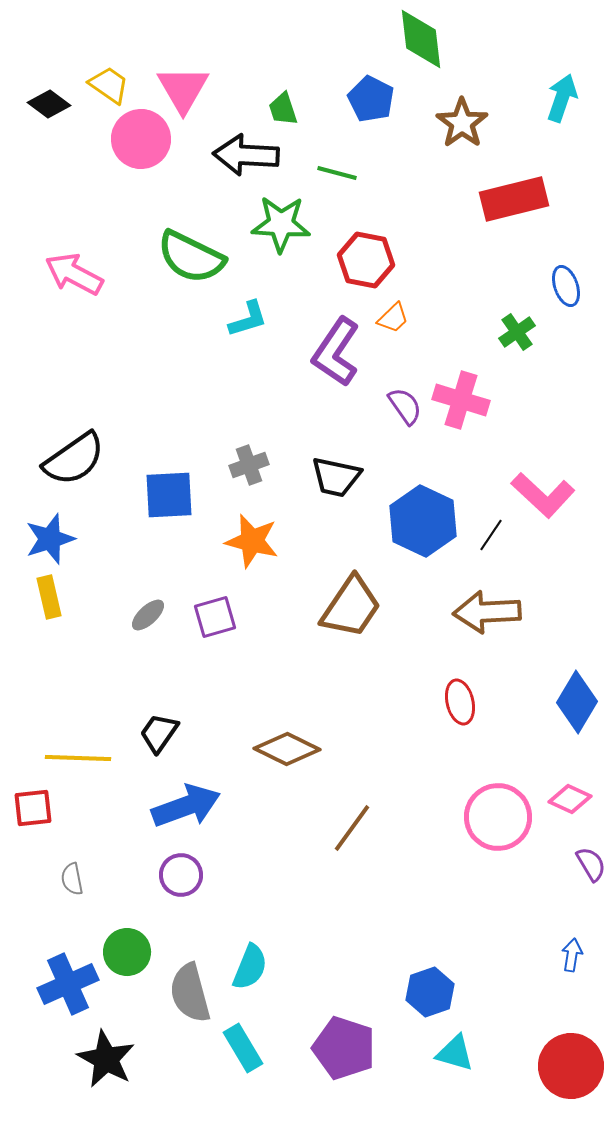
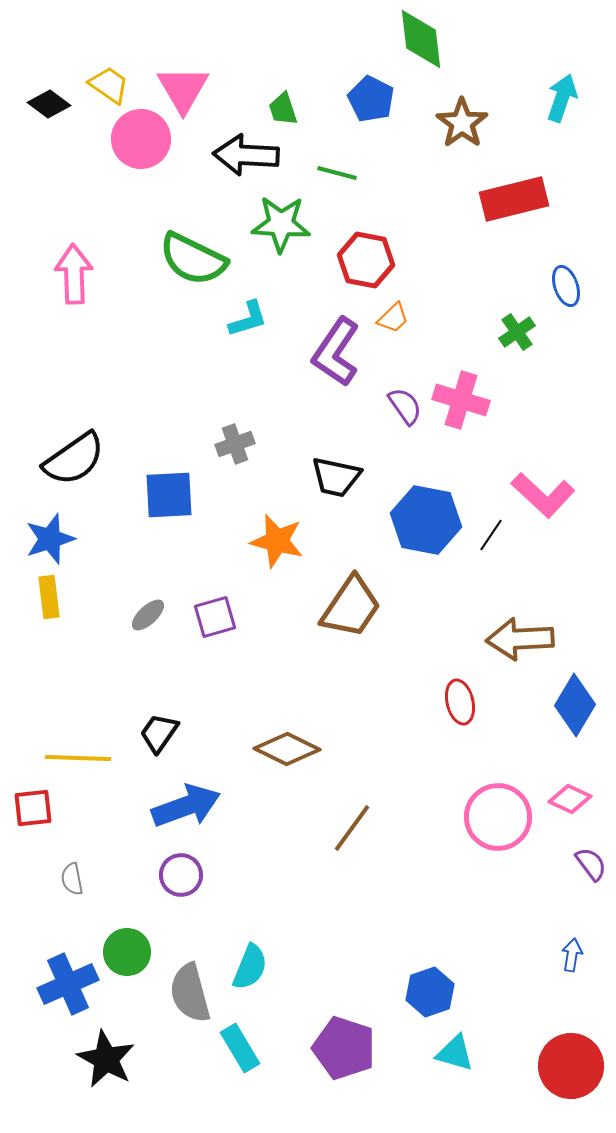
green semicircle at (191, 257): moved 2 px right, 2 px down
pink arrow at (74, 274): rotated 60 degrees clockwise
gray cross at (249, 465): moved 14 px left, 21 px up
blue hexagon at (423, 521): moved 3 px right, 1 px up; rotated 14 degrees counterclockwise
orange star at (252, 541): moved 25 px right
yellow rectangle at (49, 597): rotated 6 degrees clockwise
brown arrow at (487, 612): moved 33 px right, 27 px down
blue diamond at (577, 702): moved 2 px left, 3 px down
purple semicircle at (591, 864): rotated 6 degrees counterclockwise
cyan rectangle at (243, 1048): moved 3 px left
